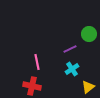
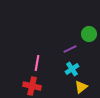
pink line: moved 1 px down; rotated 21 degrees clockwise
yellow triangle: moved 7 px left
